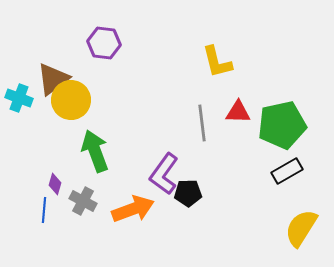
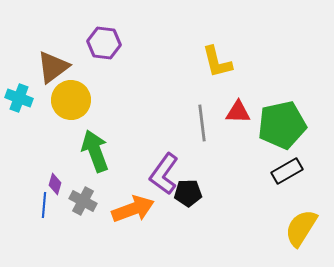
brown triangle: moved 12 px up
blue line: moved 5 px up
